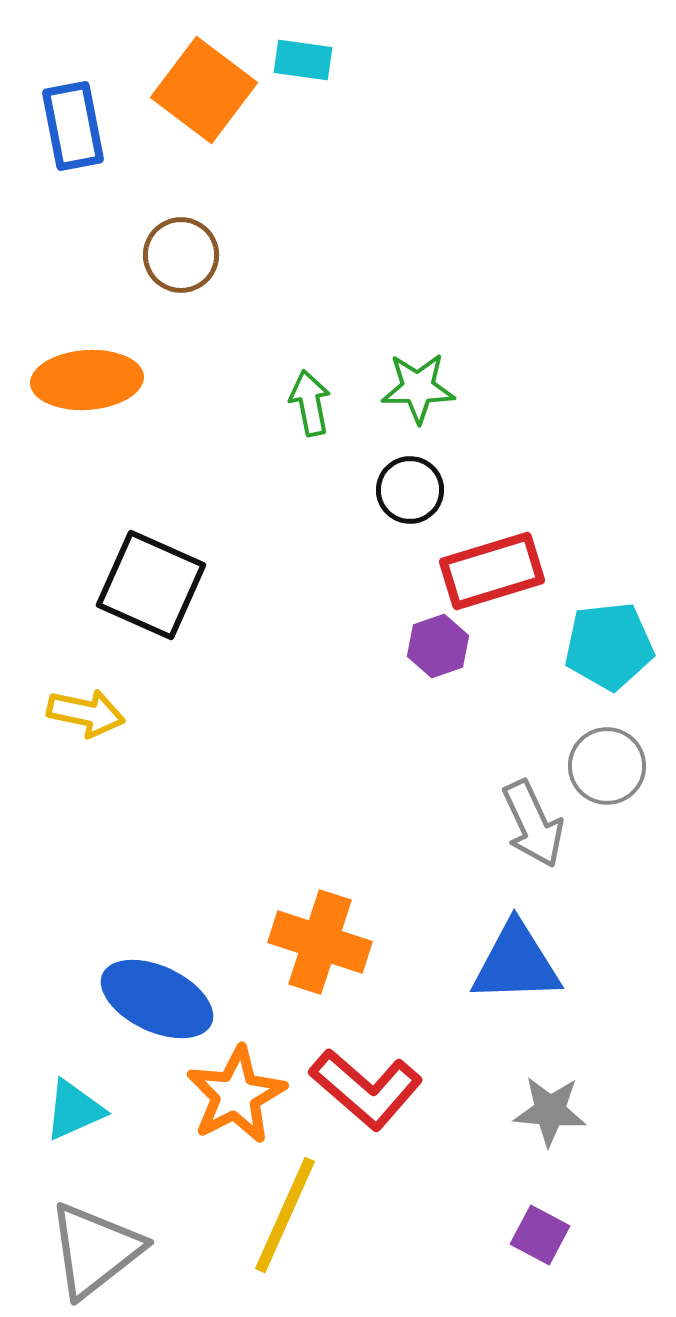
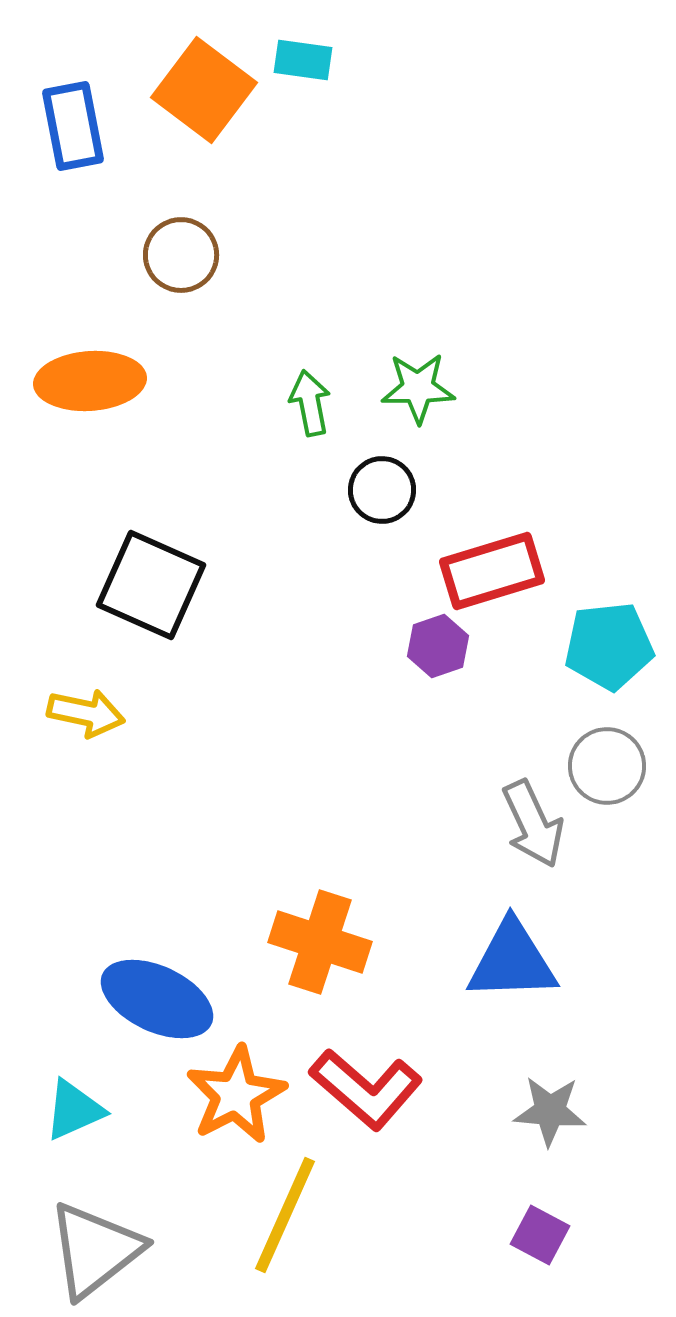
orange ellipse: moved 3 px right, 1 px down
black circle: moved 28 px left
blue triangle: moved 4 px left, 2 px up
